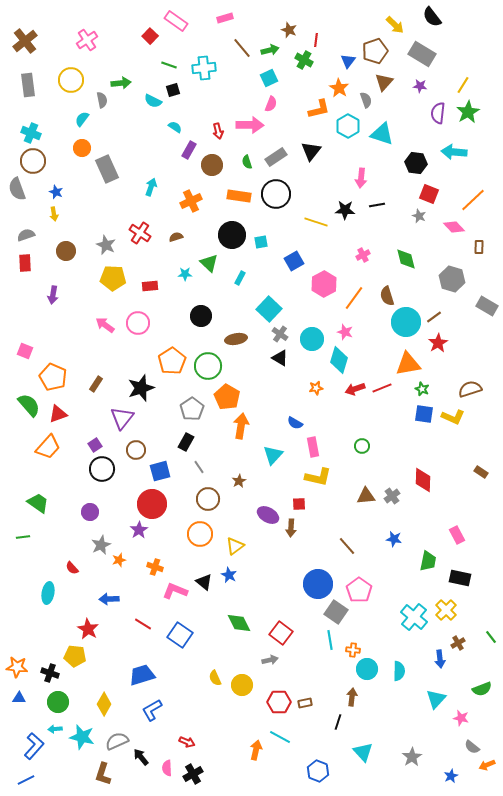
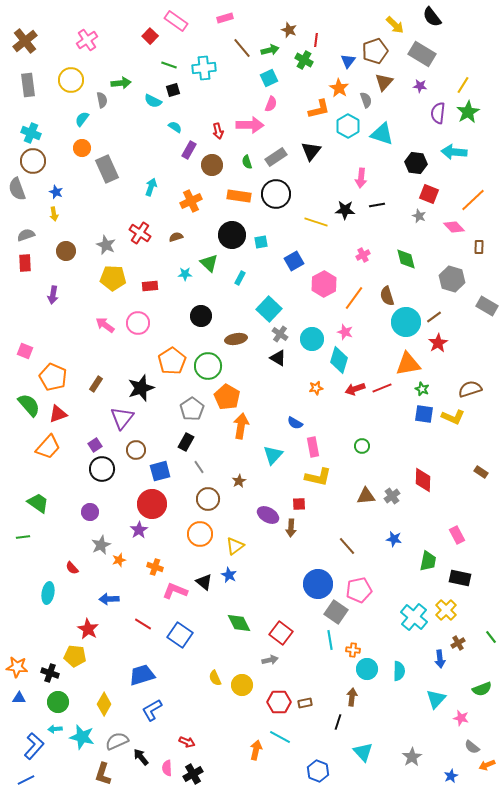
black triangle at (280, 358): moved 2 px left
pink pentagon at (359, 590): rotated 25 degrees clockwise
